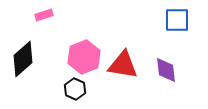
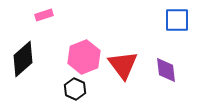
red triangle: rotated 44 degrees clockwise
